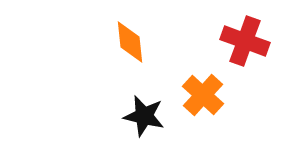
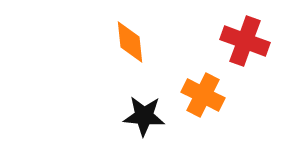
orange cross: rotated 15 degrees counterclockwise
black star: rotated 9 degrees counterclockwise
